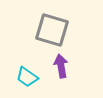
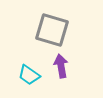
cyan trapezoid: moved 2 px right, 2 px up
